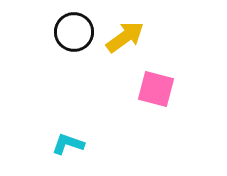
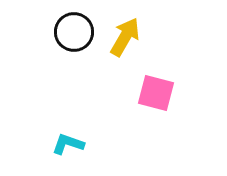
yellow arrow: rotated 24 degrees counterclockwise
pink square: moved 4 px down
